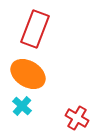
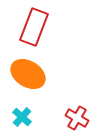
red rectangle: moved 1 px left, 2 px up
cyan cross: moved 11 px down
